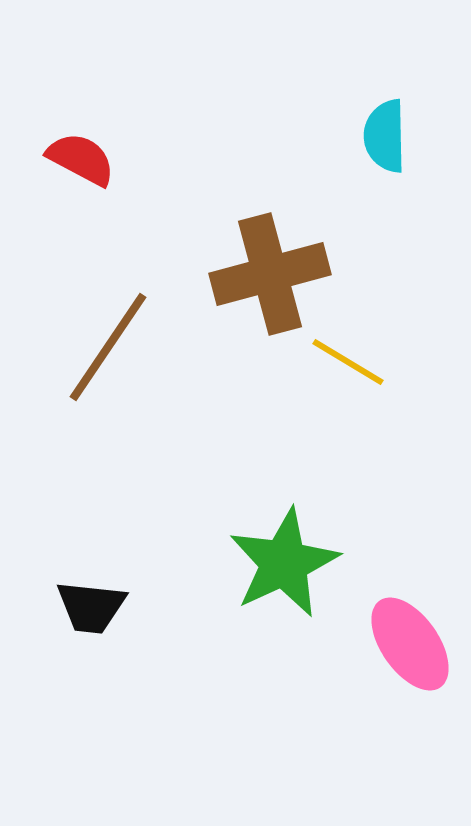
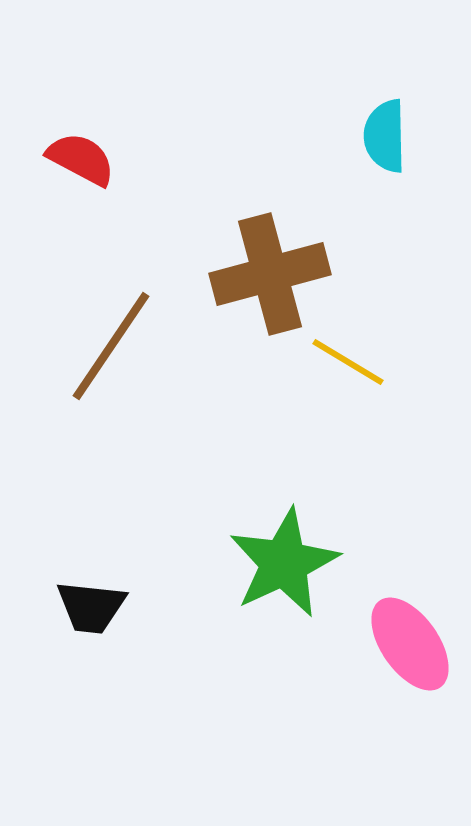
brown line: moved 3 px right, 1 px up
